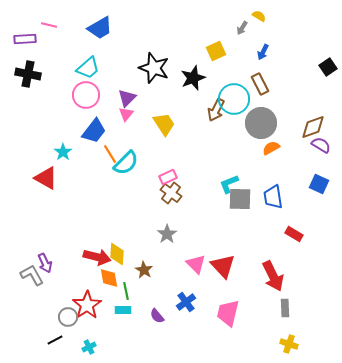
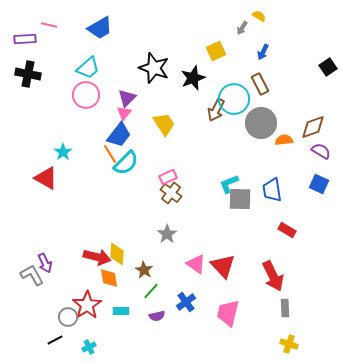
pink triangle at (126, 114): moved 2 px left, 1 px up
blue trapezoid at (94, 131): moved 25 px right, 4 px down
purple semicircle at (321, 145): moved 6 px down
orange semicircle at (271, 148): moved 13 px right, 8 px up; rotated 24 degrees clockwise
blue trapezoid at (273, 197): moved 1 px left, 7 px up
red rectangle at (294, 234): moved 7 px left, 4 px up
pink triangle at (196, 264): rotated 10 degrees counterclockwise
green line at (126, 291): moved 25 px right; rotated 54 degrees clockwise
cyan rectangle at (123, 310): moved 2 px left, 1 px down
purple semicircle at (157, 316): rotated 63 degrees counterclockwise
